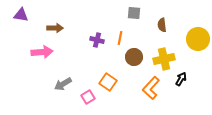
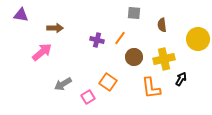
orange line: rotated 24 degrees clockwise
pink arrow: rotated 35 degrees counterclockwise
orange L-shape: rotated 50 degrees counterclockwise
